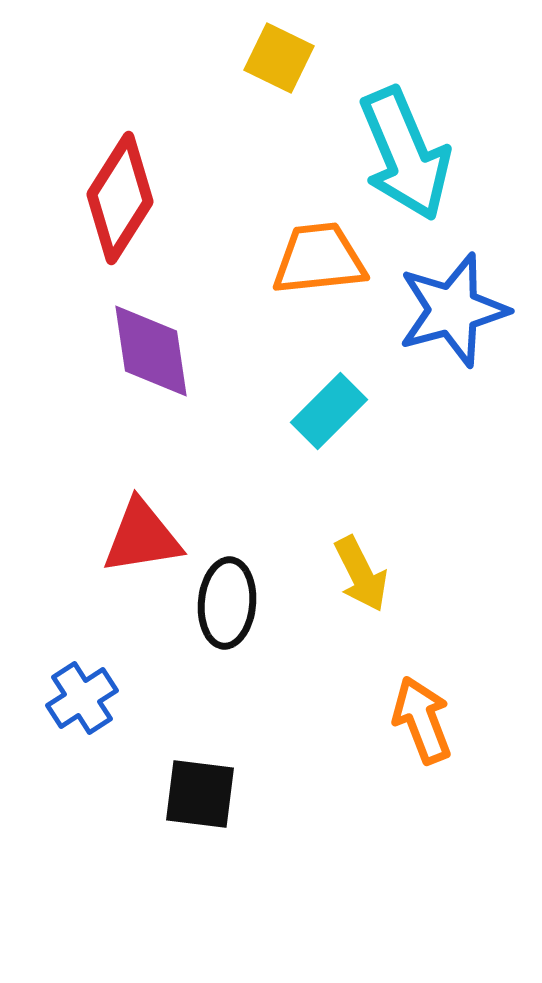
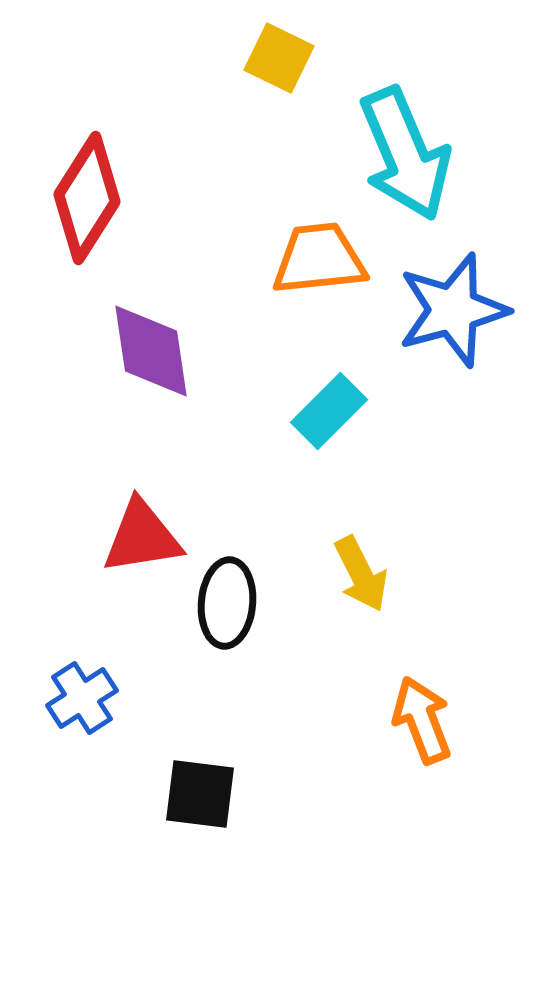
red diamond: moved 33 px left
